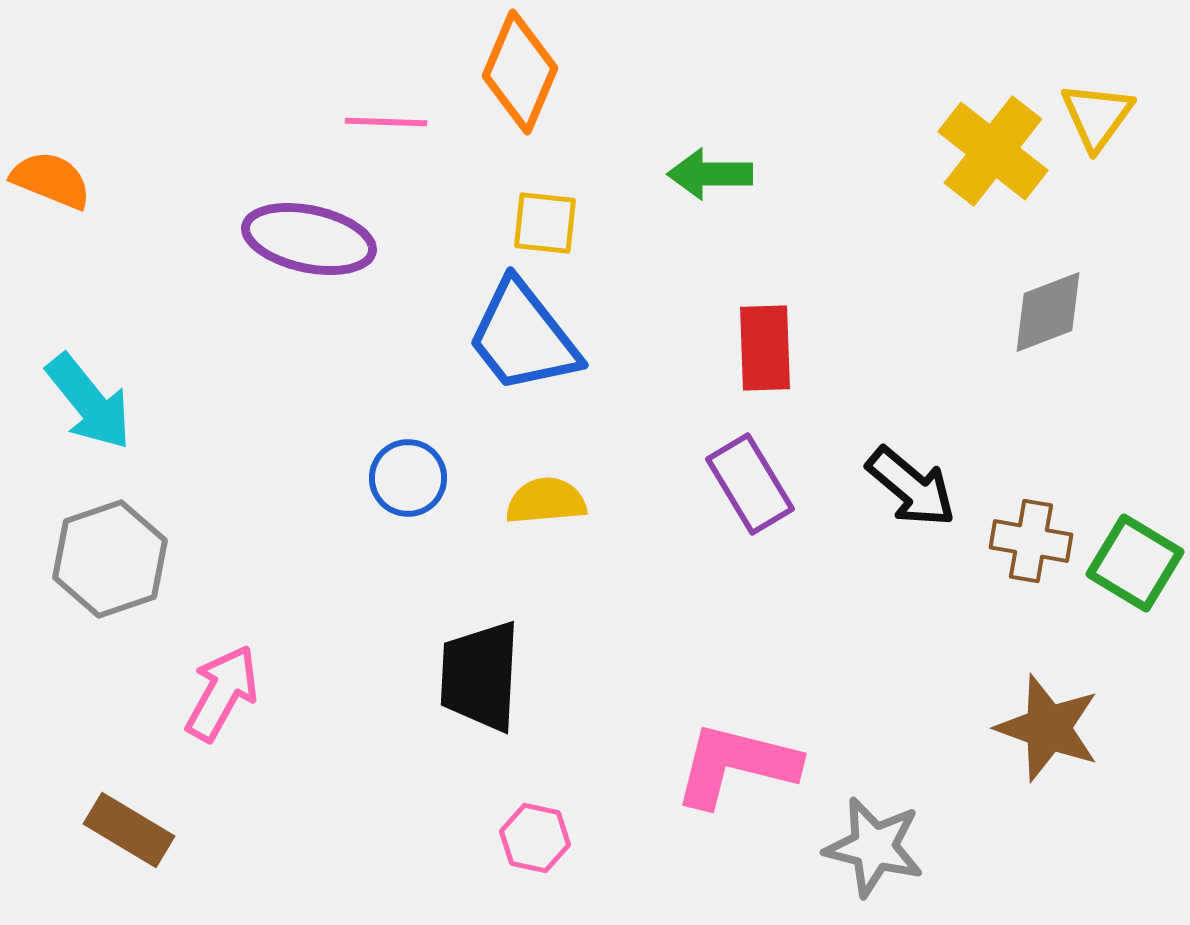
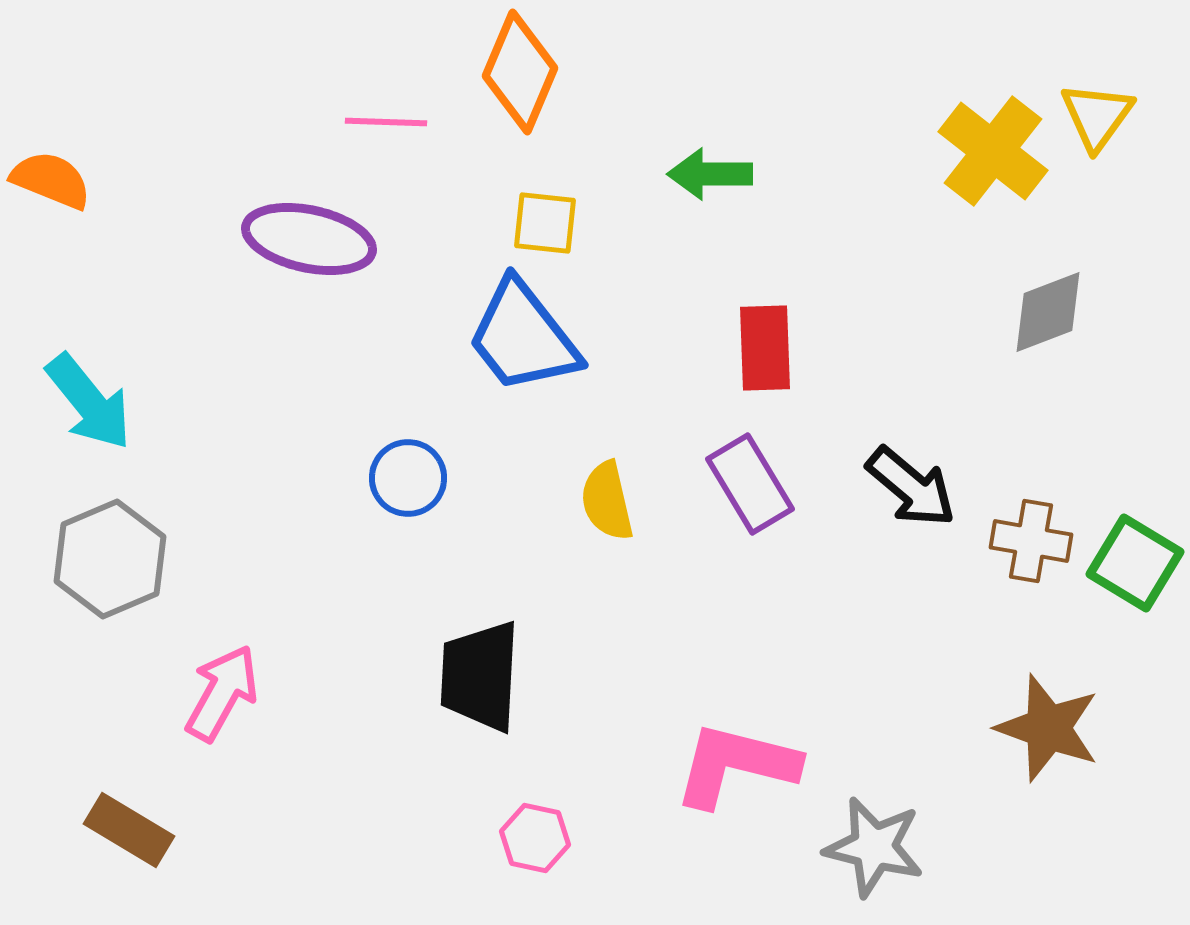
yellow semicircle: moved 61 px right; rotated 98 degrees counterclockwise
gray hexagon: rotated 4 degrees counterclockwise
